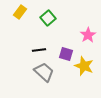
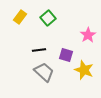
yellow rectangle: moved 5 px down
purple square: moved 1 px down
yellow star: moved 4 px down
